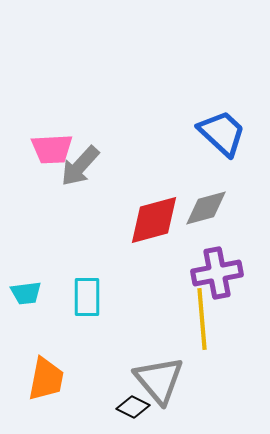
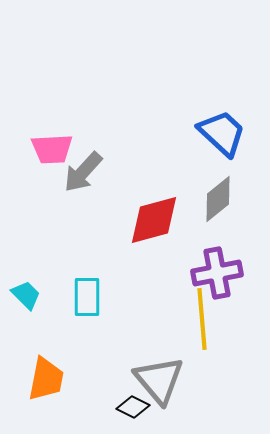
gray arrow: moved 3 px right, 6 px down
gray diamond: moved 12 px right, 9 px up; rotated 24 degrees counterclockwise
cyan trapezoid: moved 2 px down; rotated 128 degrees counterclockwise
